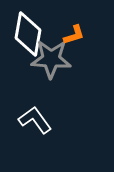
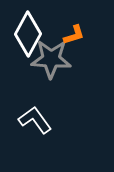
white diamond: rotated 18 degrees clockwise
